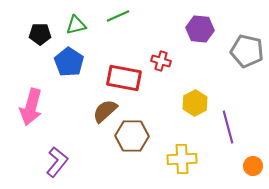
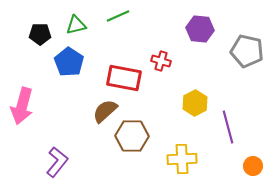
pink arrow: moved 9 px left, 1 px up
